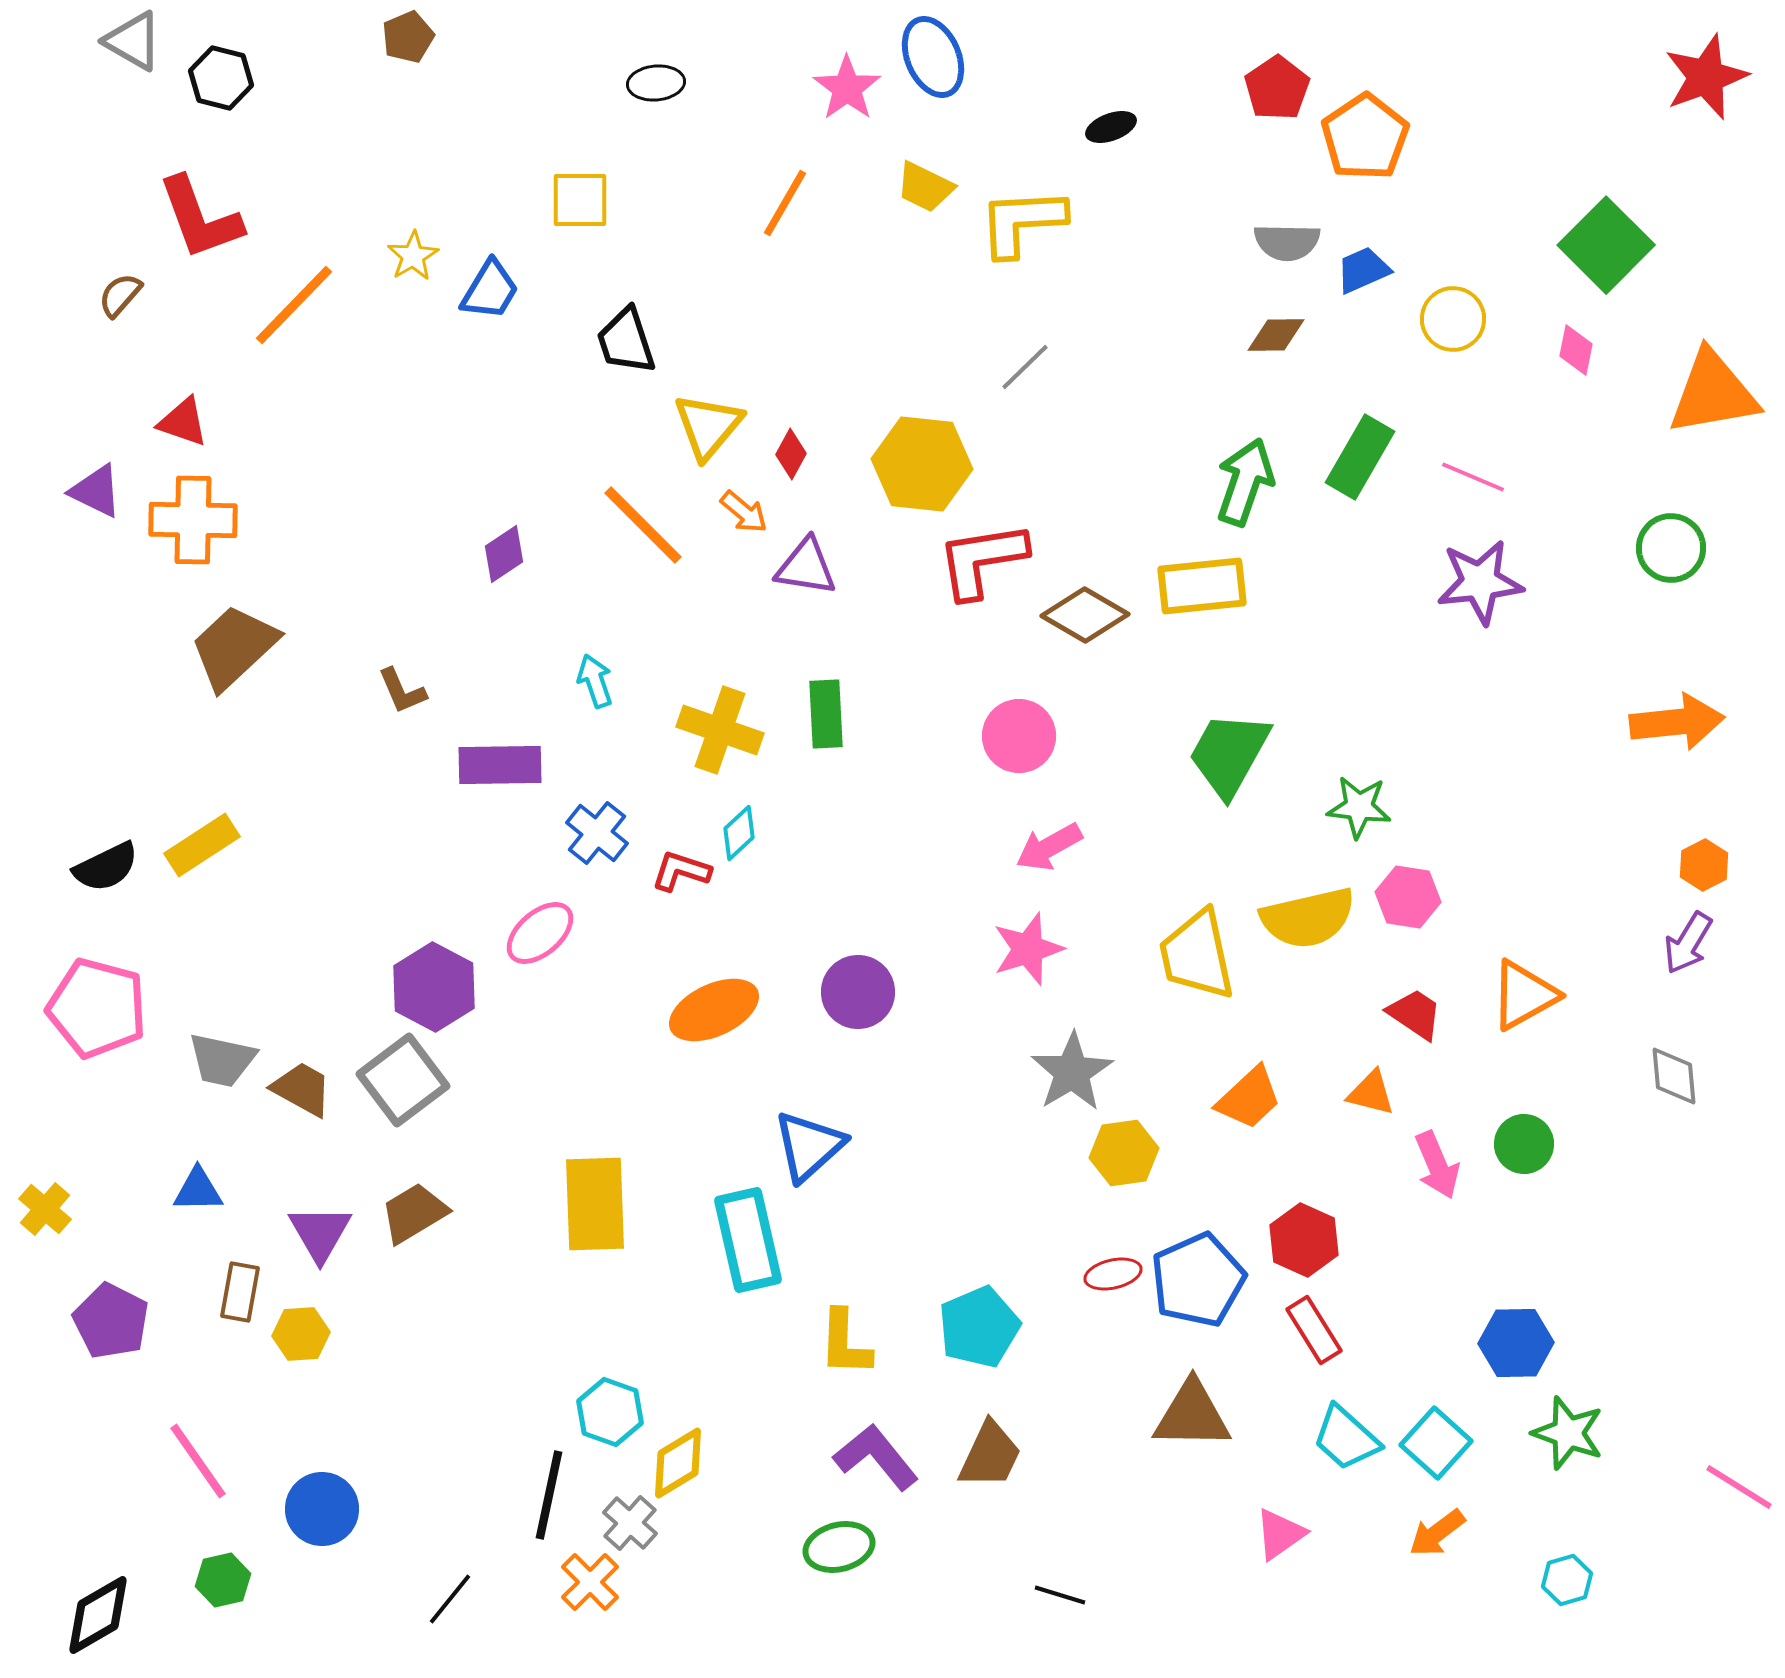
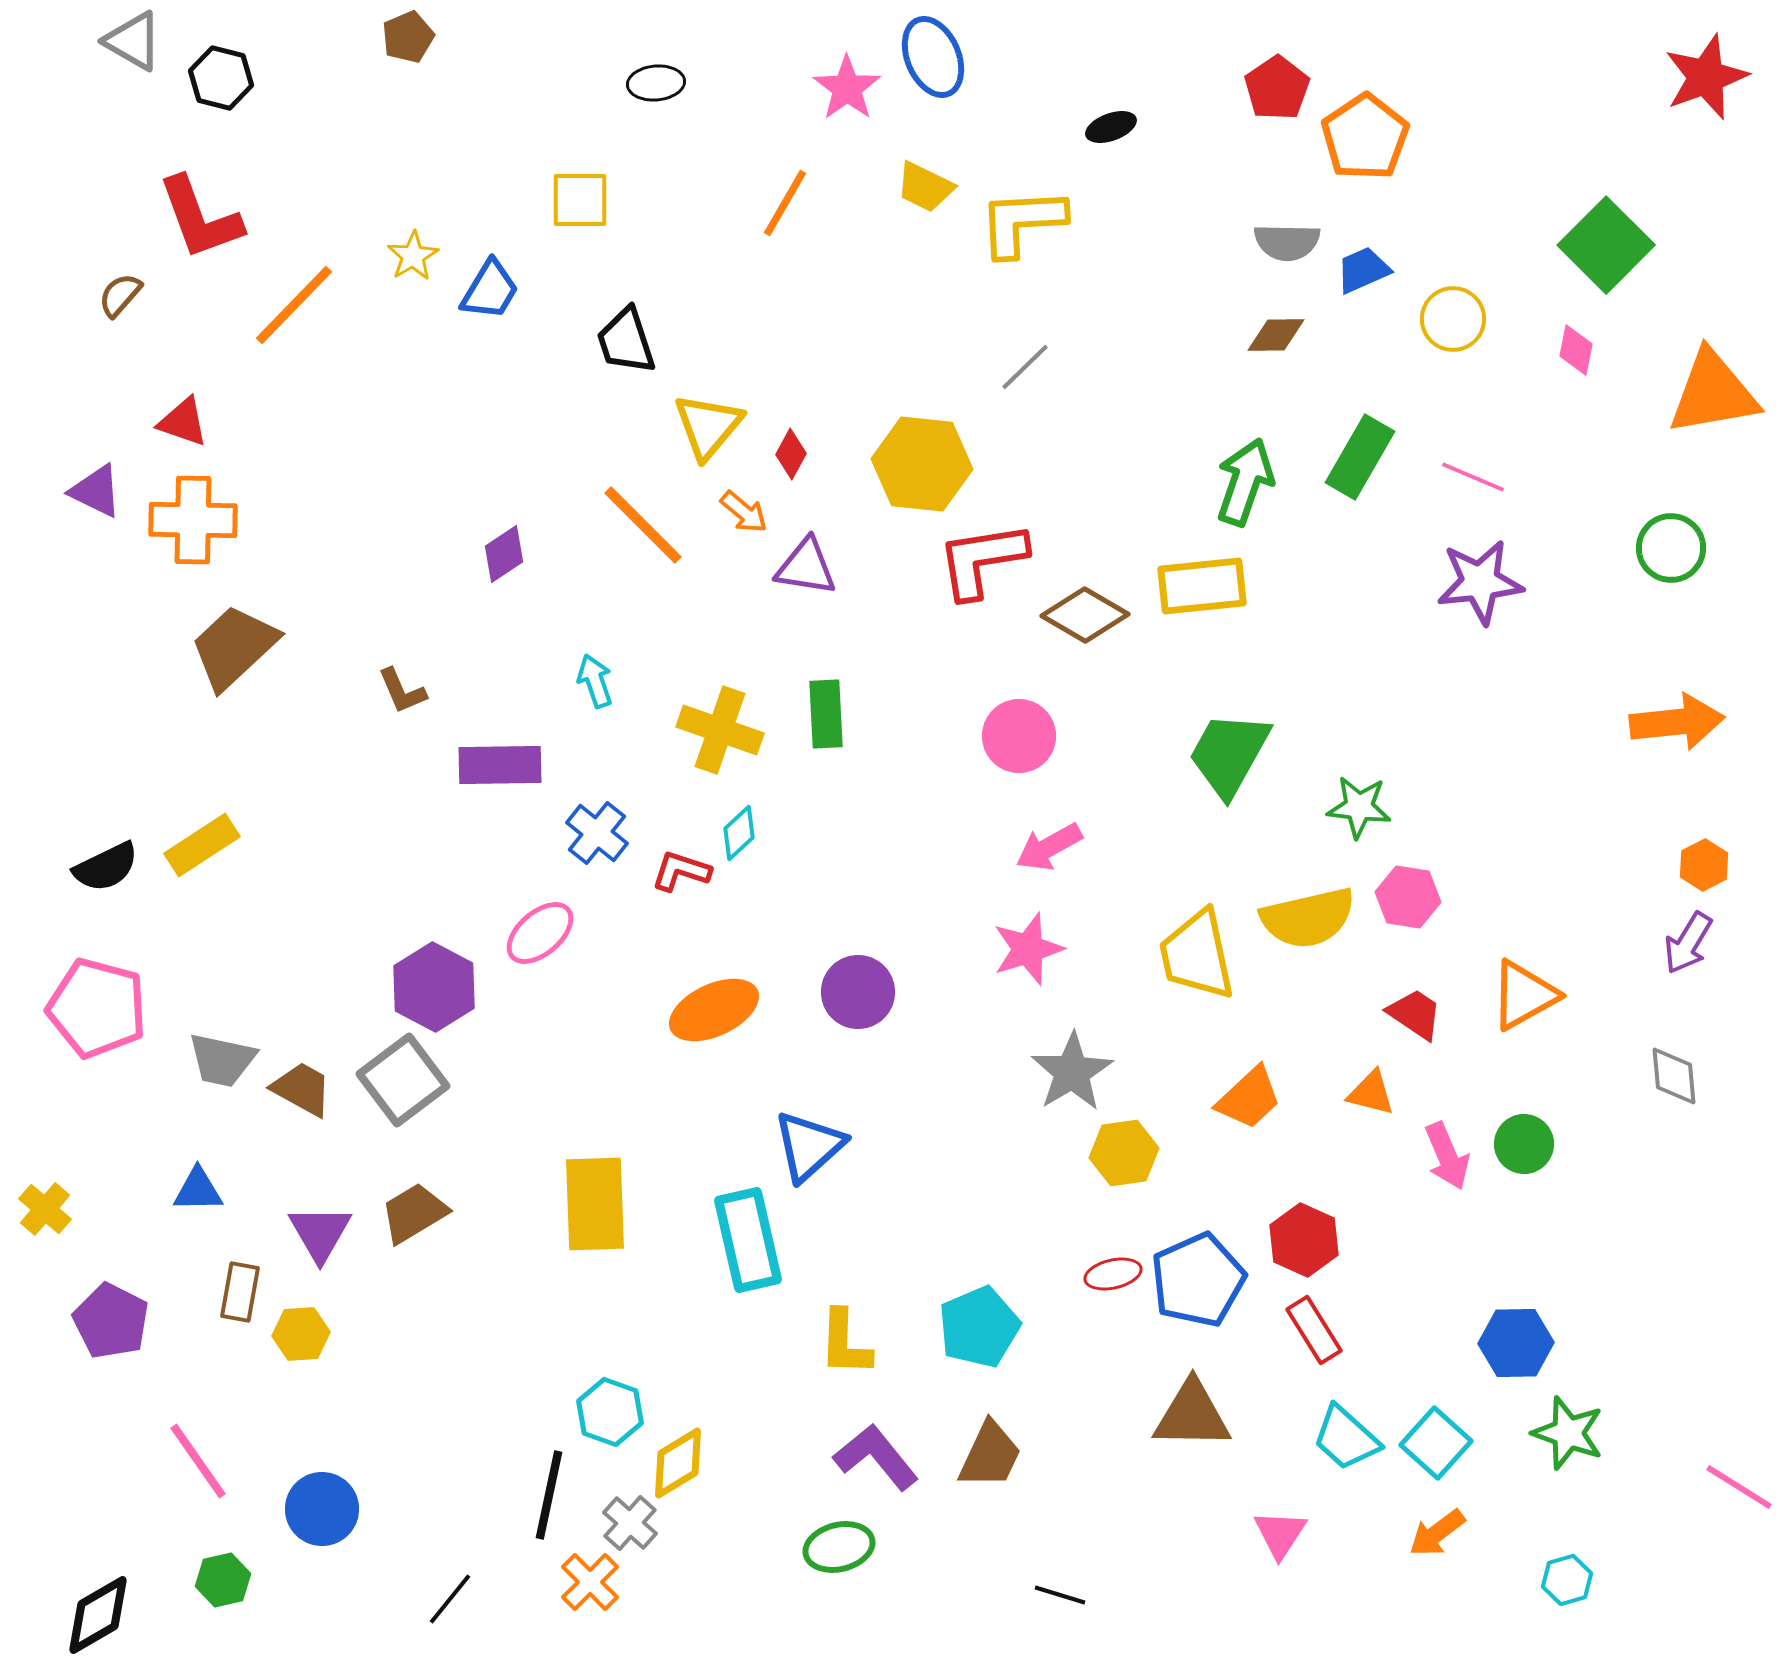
pink arrow at (1437, 1165): moved 10 px right, 9 px up
pink triangle at (1280, 1534): rotated 22 degrees counterclockwise
